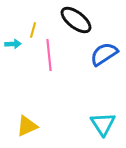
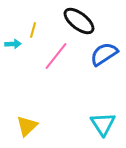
black ellipse: moved 3 px right, 1 px down
pink line: moved 7 px right, 1 px down; rotated 44 degrees clockwise
yellow triangle: rotated 20 degrees counterclockwise
